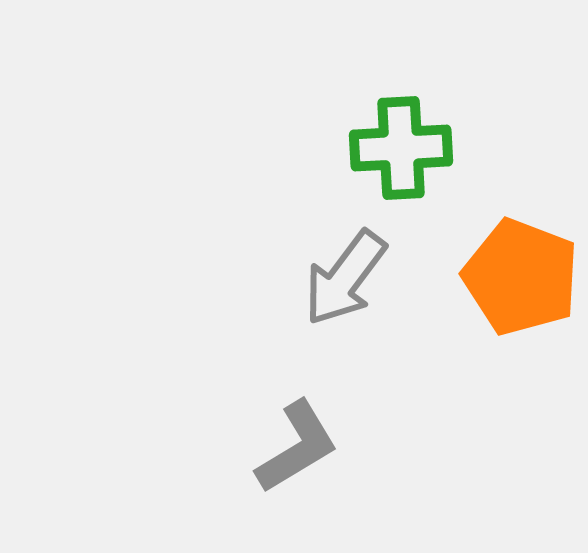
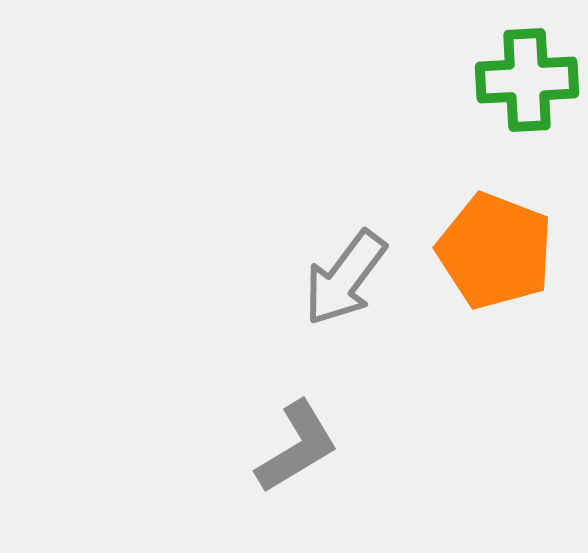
green cross: moved 126 px right, 68 px up
orange pentagon: moved 26 px left, 26 px up
